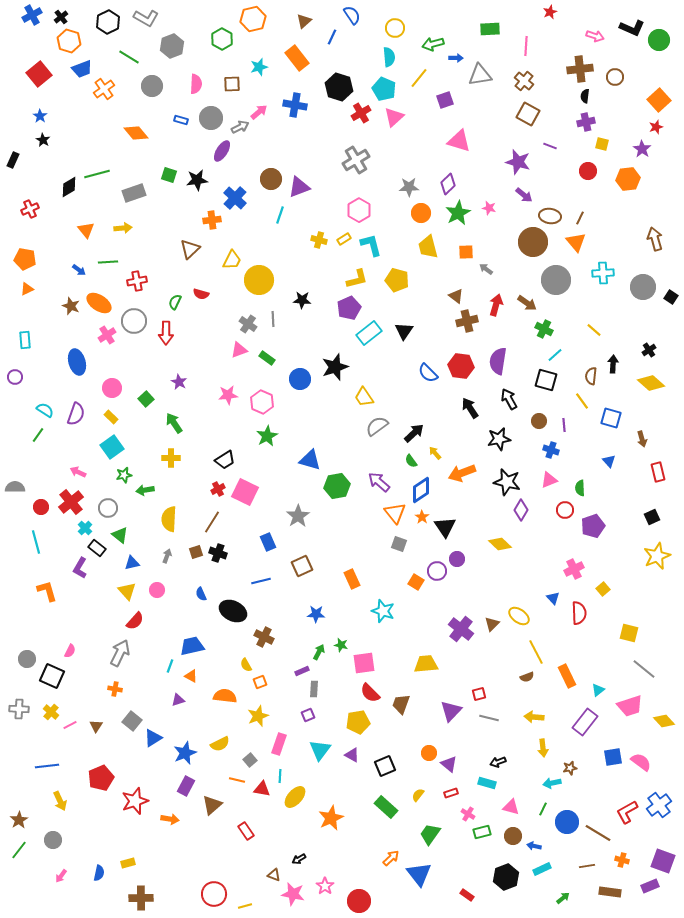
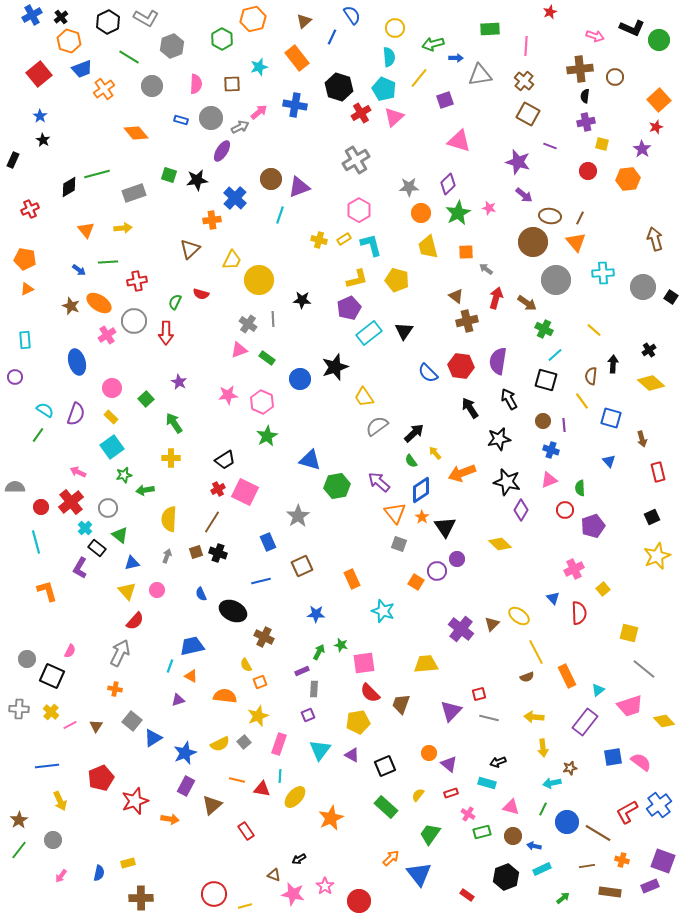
red arrow at (496, 305): moved 7 px up
brown circle at (539, 421): moved 4 px right
gray square at (250, 760): moved 6 px left, 18 px up
